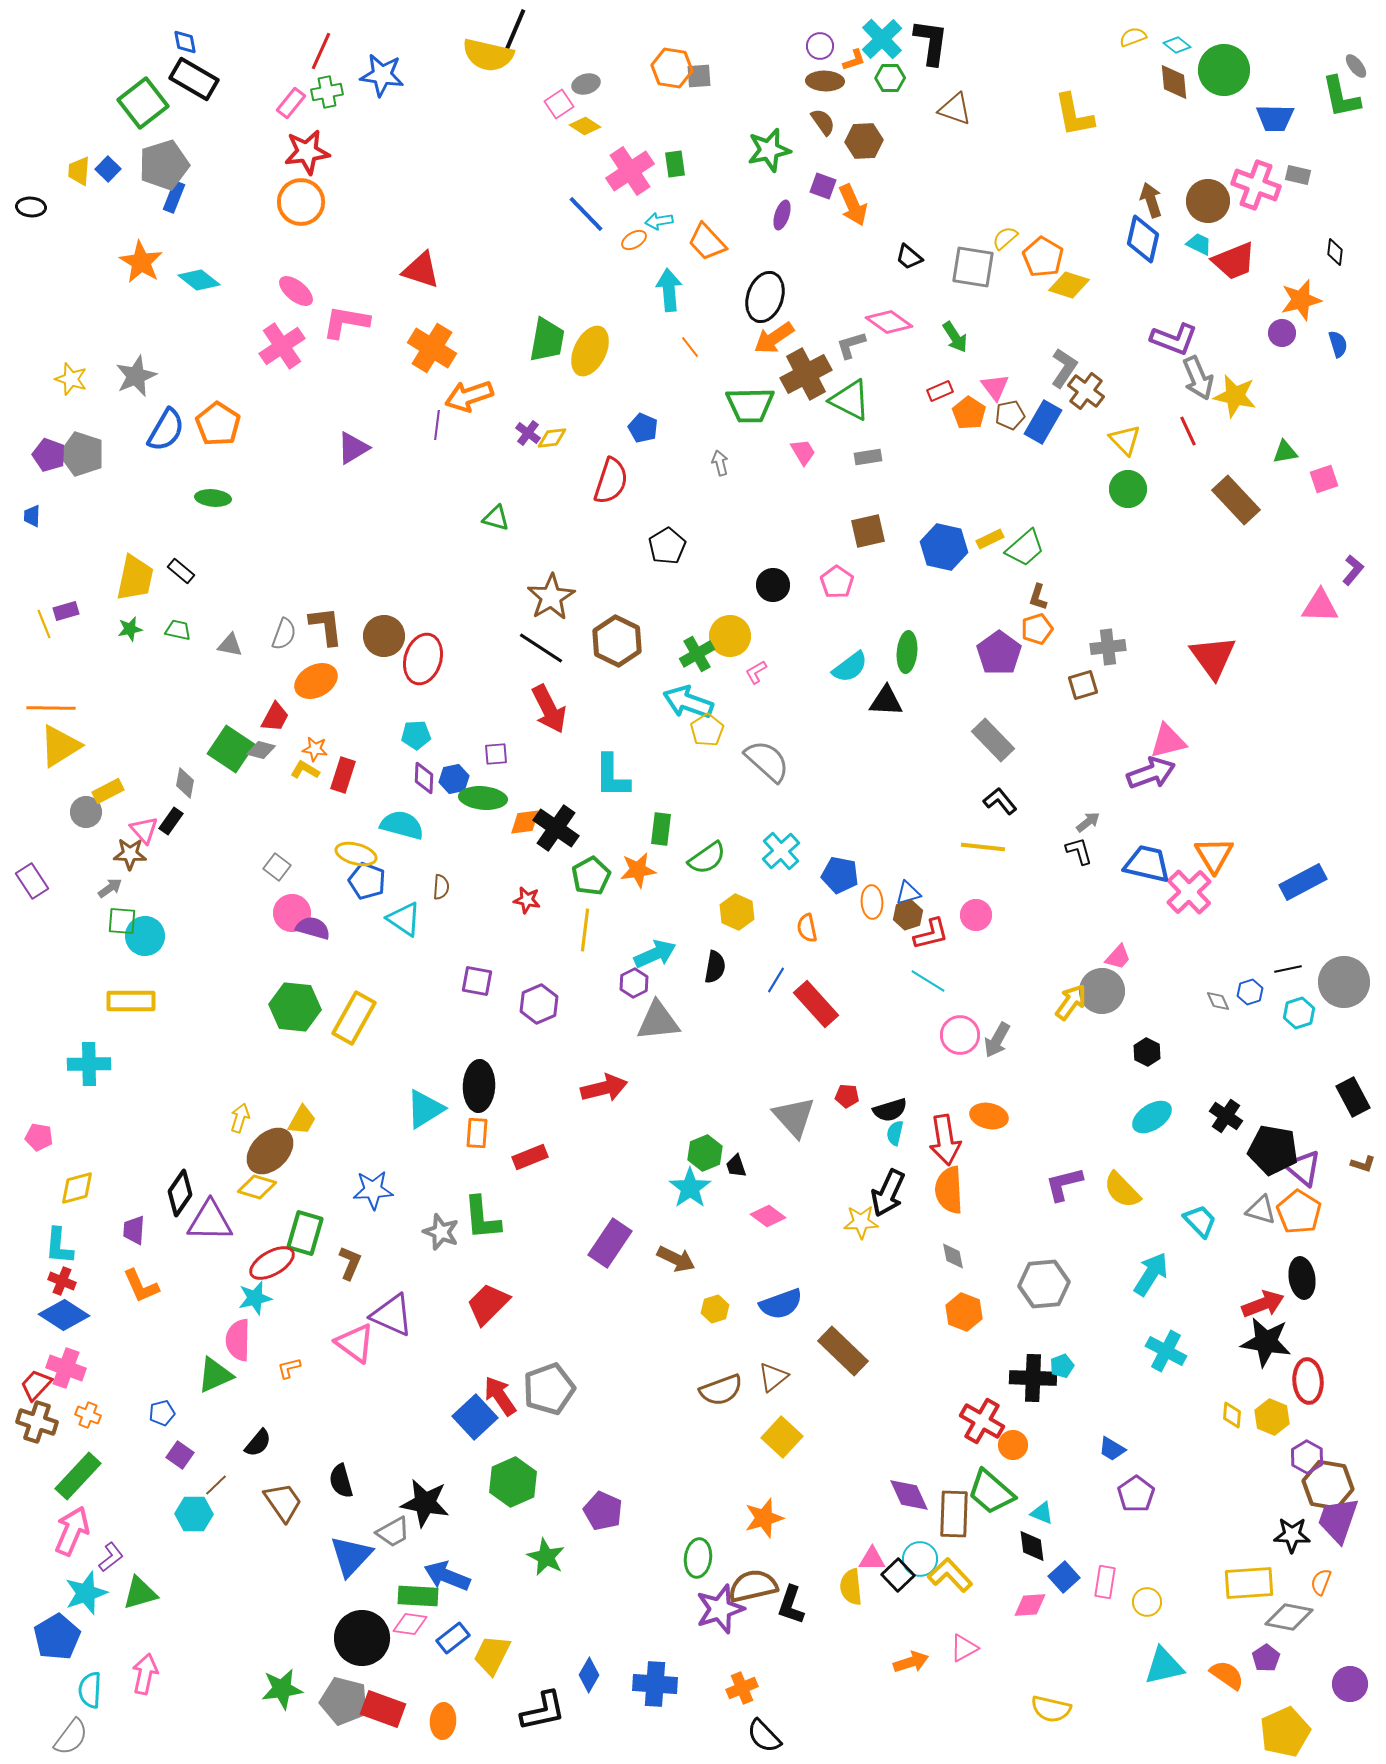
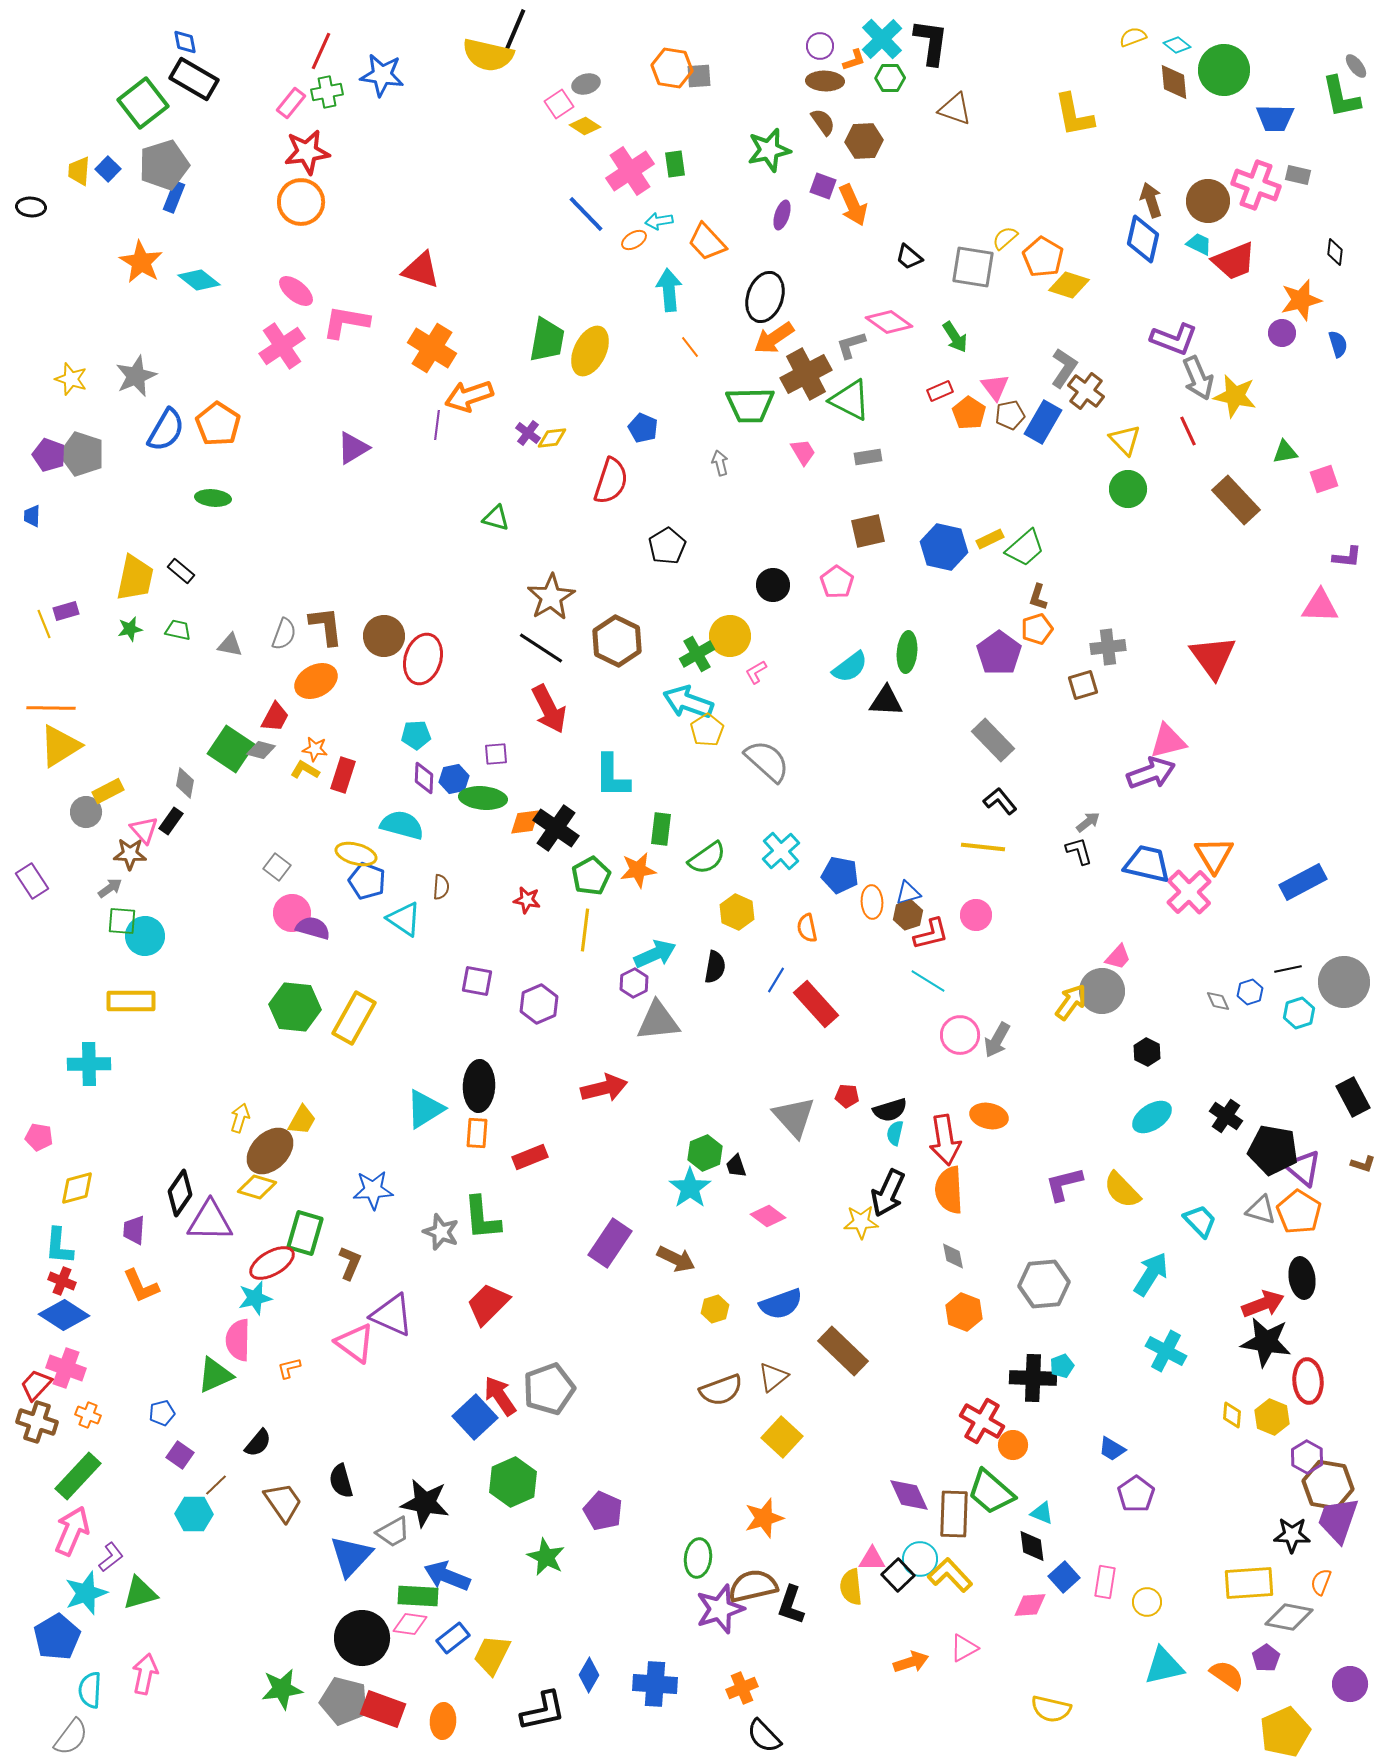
purple L-shape at (1353, 570): moved 6 px left, 13 px up; rotated 56 degrees clockwise
